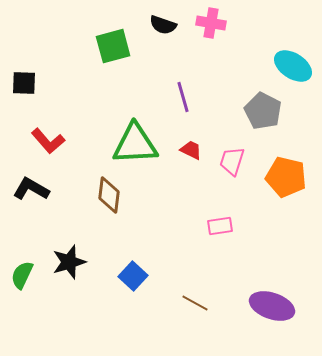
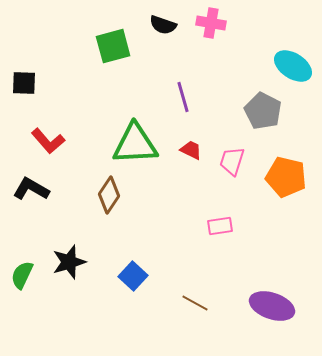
brown diamond: rotated 27 degrees clockwise
